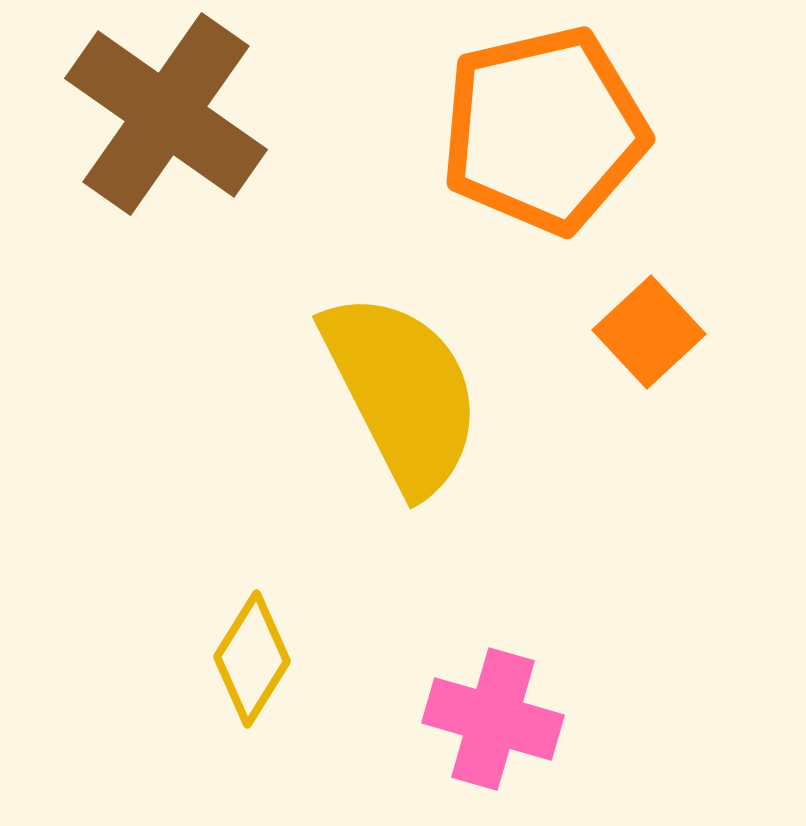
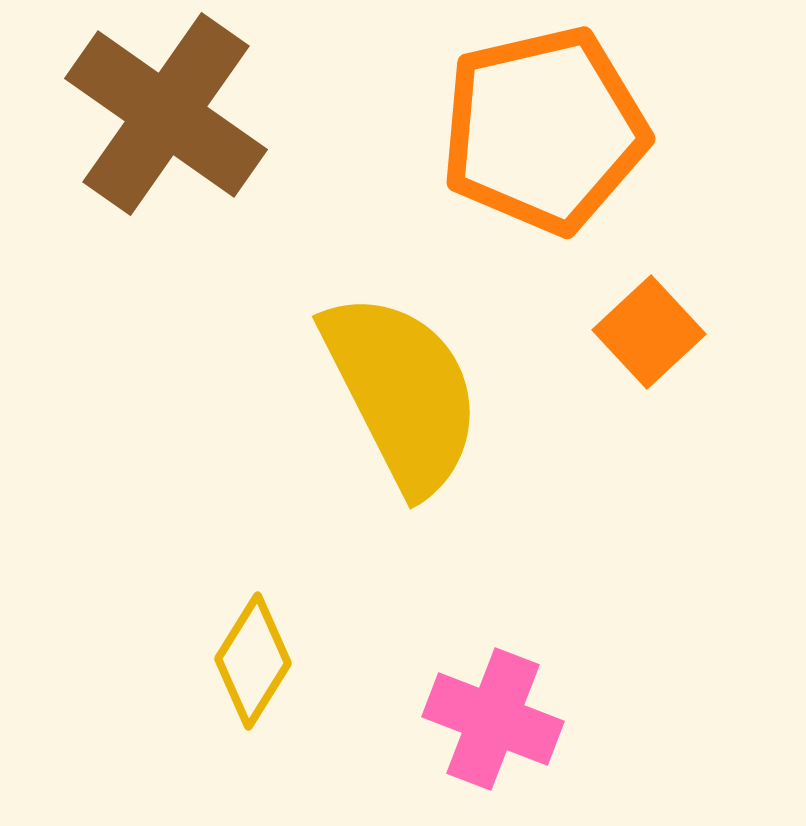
yellow diamond: moved 1 px right, 2 px down
pink cross: rotated 5 degrees clockwise
